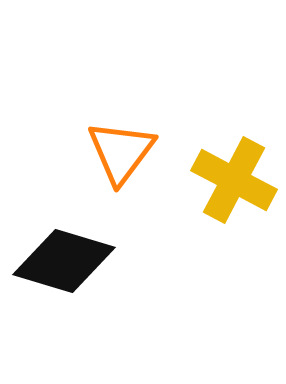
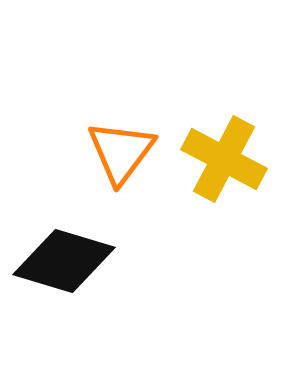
yellow cross: moved 10 px left, 21 px up
